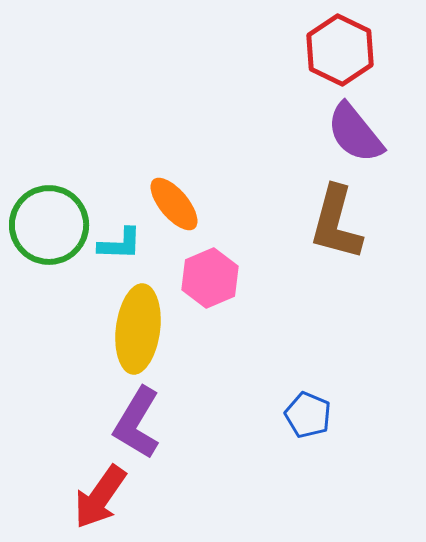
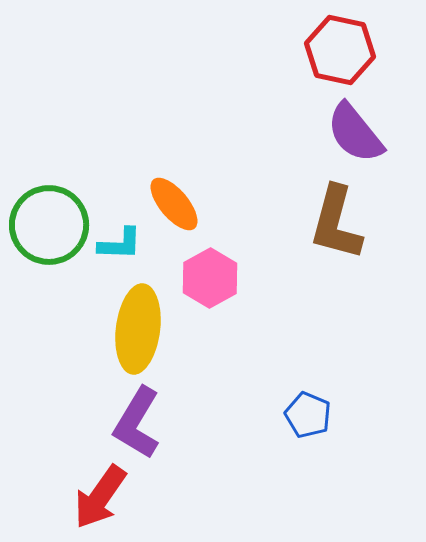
red hexagon: rotated 14 degrees counterclockwise
pink hexagon: rotated 6 degrees counterclockwise
